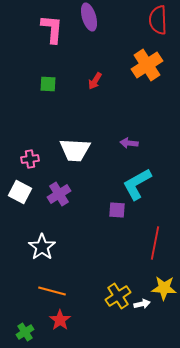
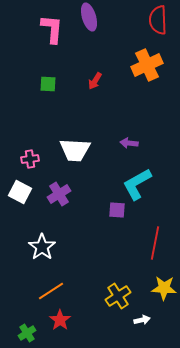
orange cross: rotated 8 degrees clockwise
orange line: moved 1 px left; rotated 48 degrees counterclockwise
white arrow: moved 16 px down
green cross: moved 2 px right, 1 px down
